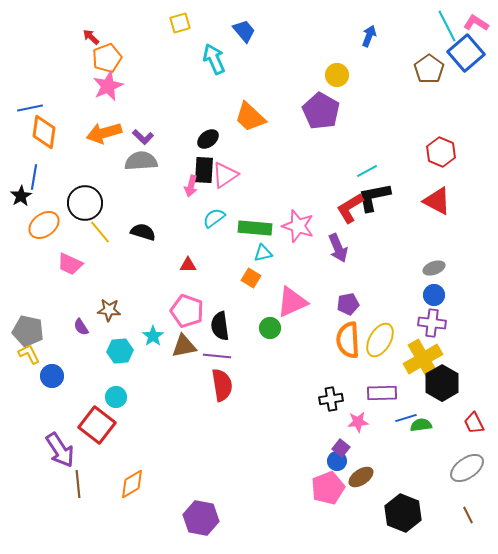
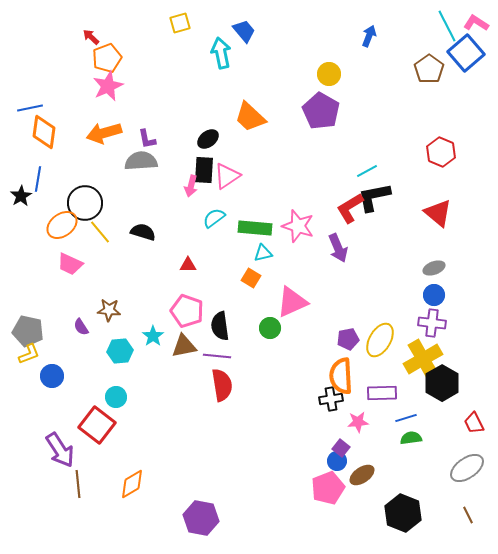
cyan arrow at (214, 59): moved 7 px right, 6 px up; rotated 12 degrees clockwise
yellow circle at (337, 75): moved 8 px left, 1 px up
purple L-shape at (143, 137): moved 4 px right, 2 px down; rotated 35 degrees clockwise
pink triangle at (225, 175): moved 2 px right, 1 px down
blue line at (34, 177): moved 4 px right, 2 px down
red triangle at (437, 201): moved 1 px right, 12 px down; rotated 12 degrees clockwise
orange ellipse at (44, 225): moved 18 px right
purple pentagon at (348, 304): moved 35 px down
orange semicircle at (348, 340): moved 7 px left, 36 px down
yellow L-shape at (29, 354): rotated 95 degrees clockwise
green semicircle at (421, 425): moved 10 px left, 13 px down
brown ellipse at (361, 477): moved 1 px right, 2 px up
